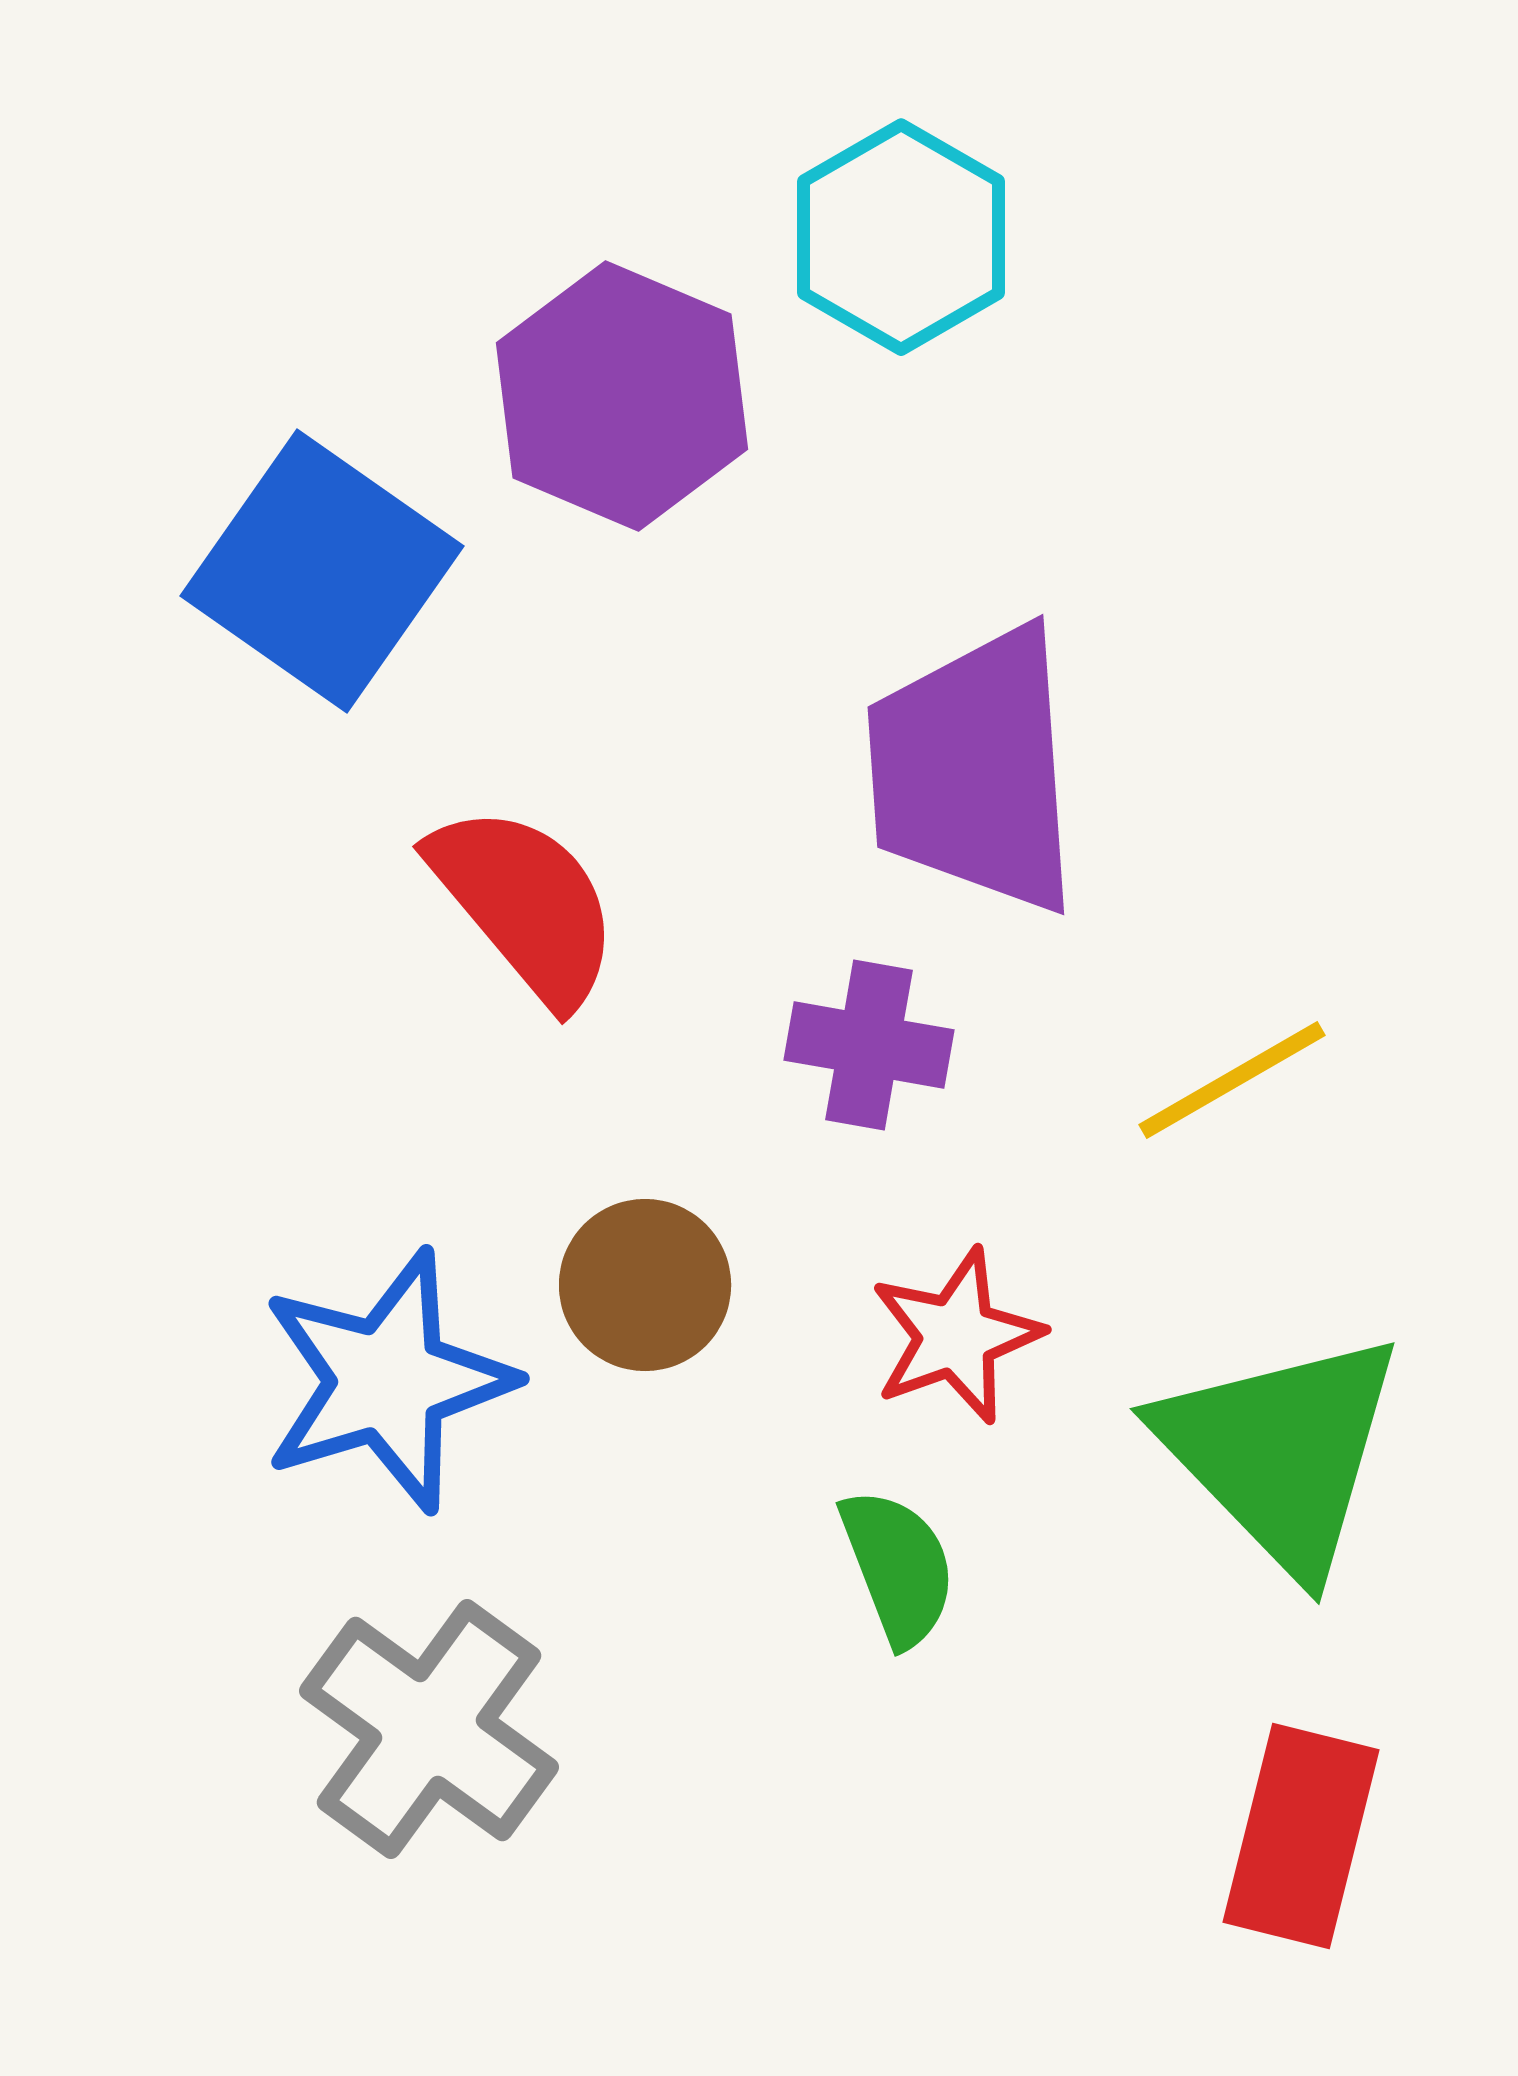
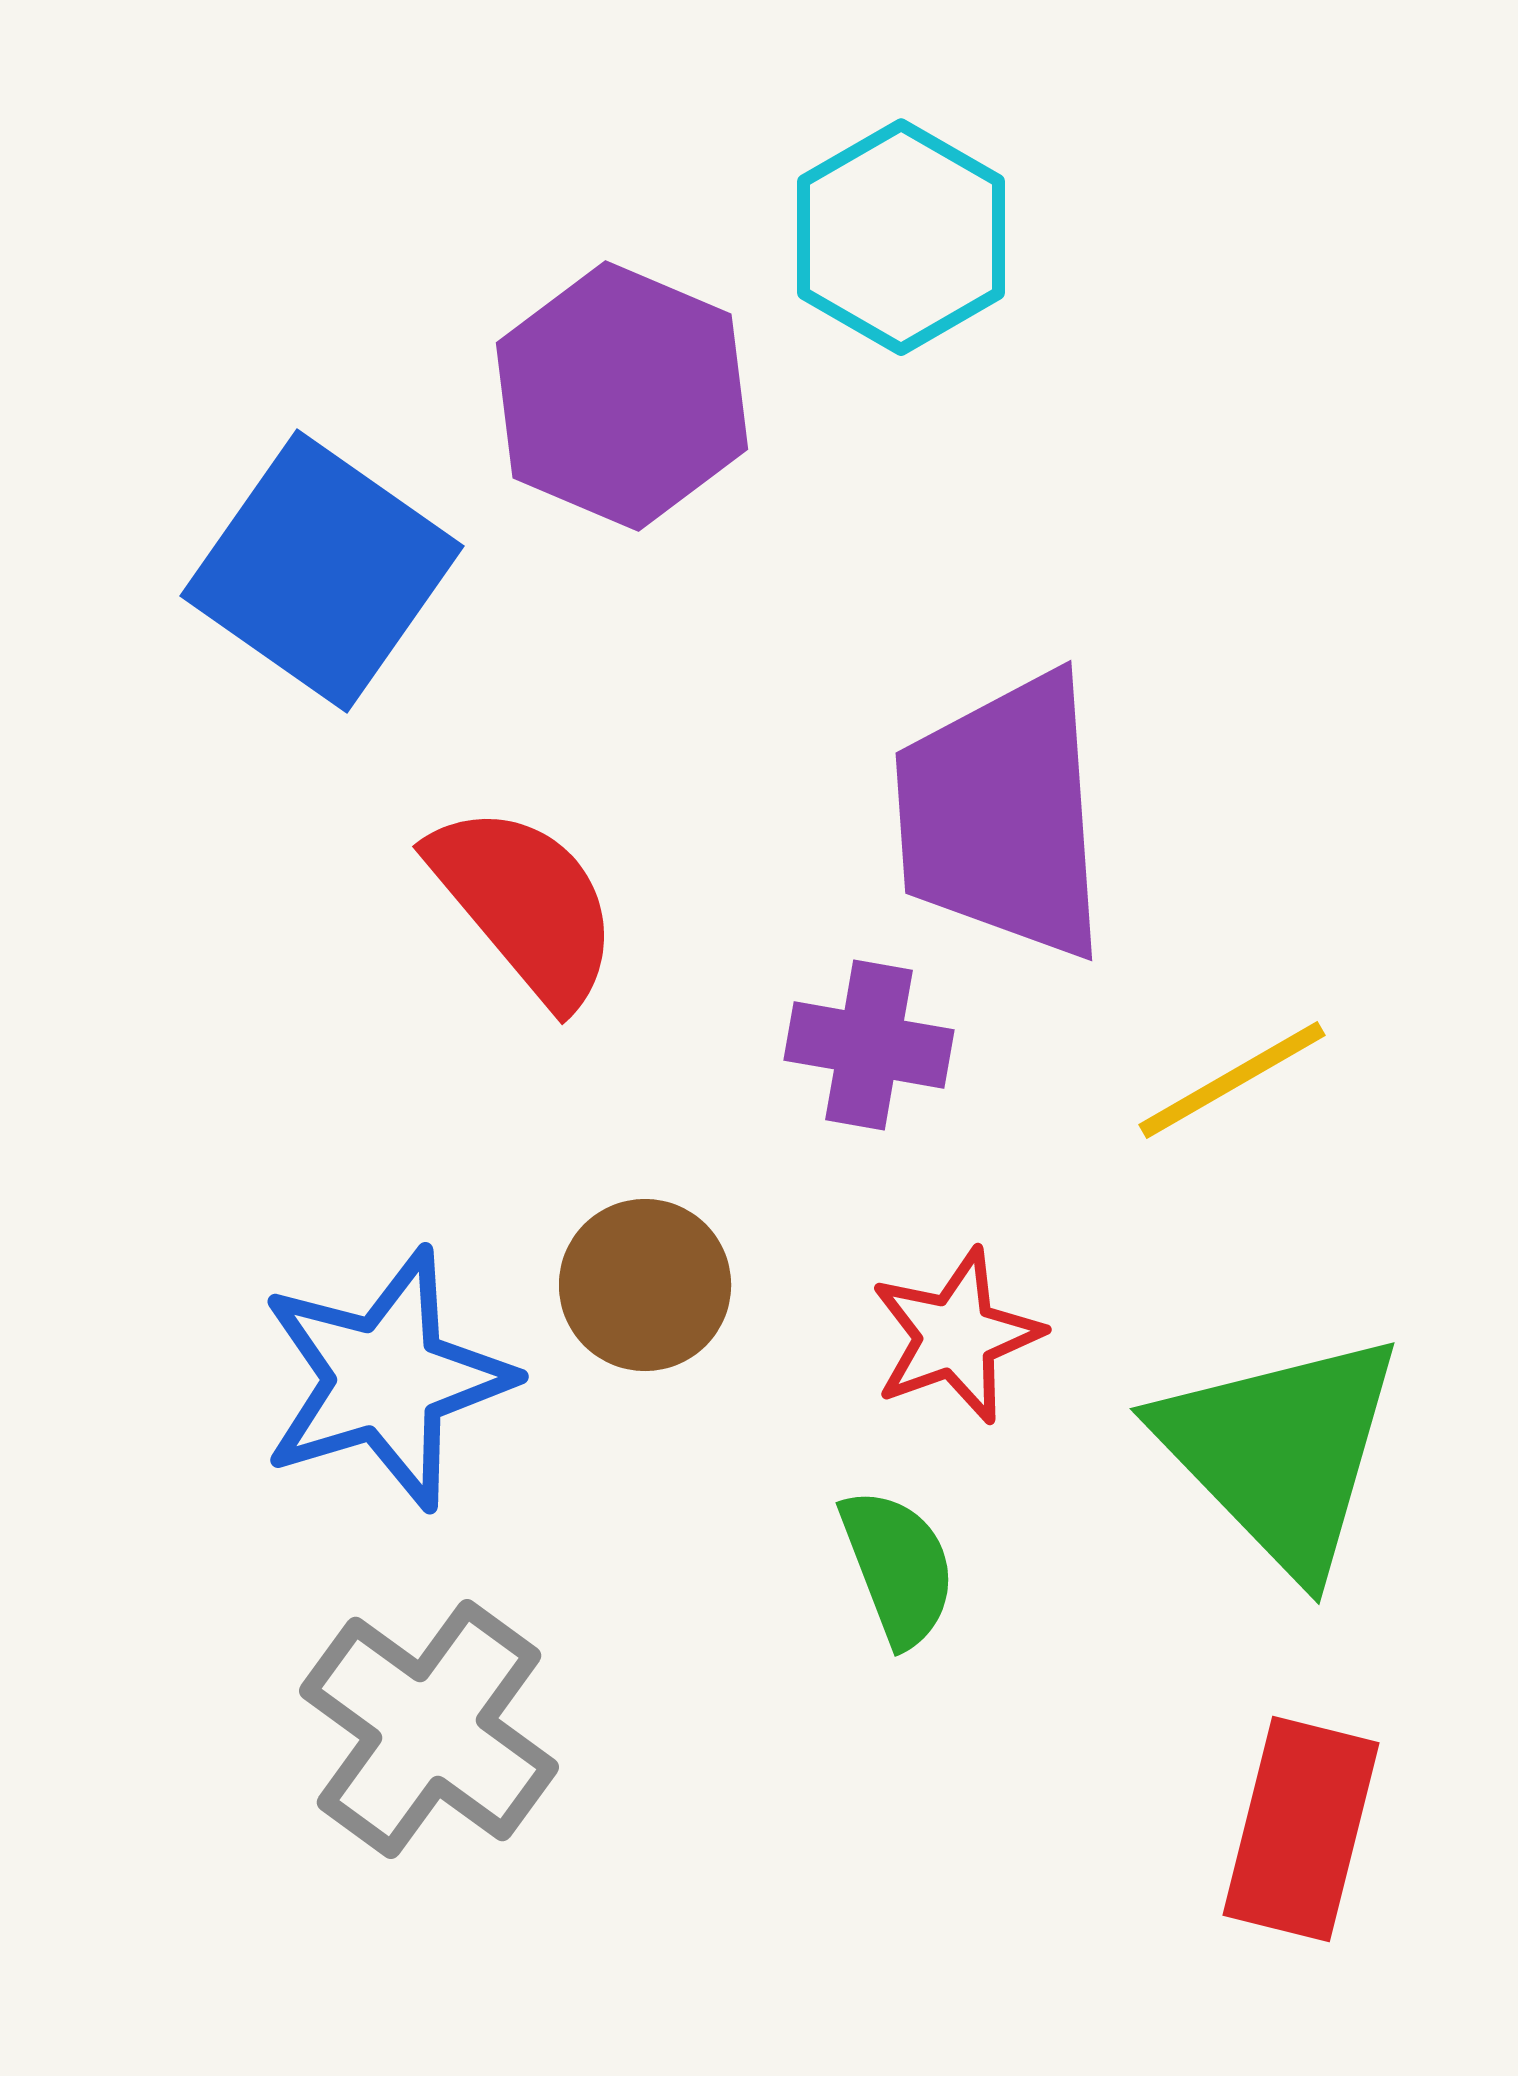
purple trapezoid: moved 28 px right, 46 px down
blue star: moved 1 px left, 2 px up
red rectangle: moved 7 px up
